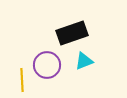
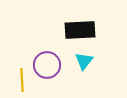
black rectangle: moved 8 px right, 3 px up; rotated 16 degrees clockwise
cyan triangle: rotated 30 degrees counterclockwise
